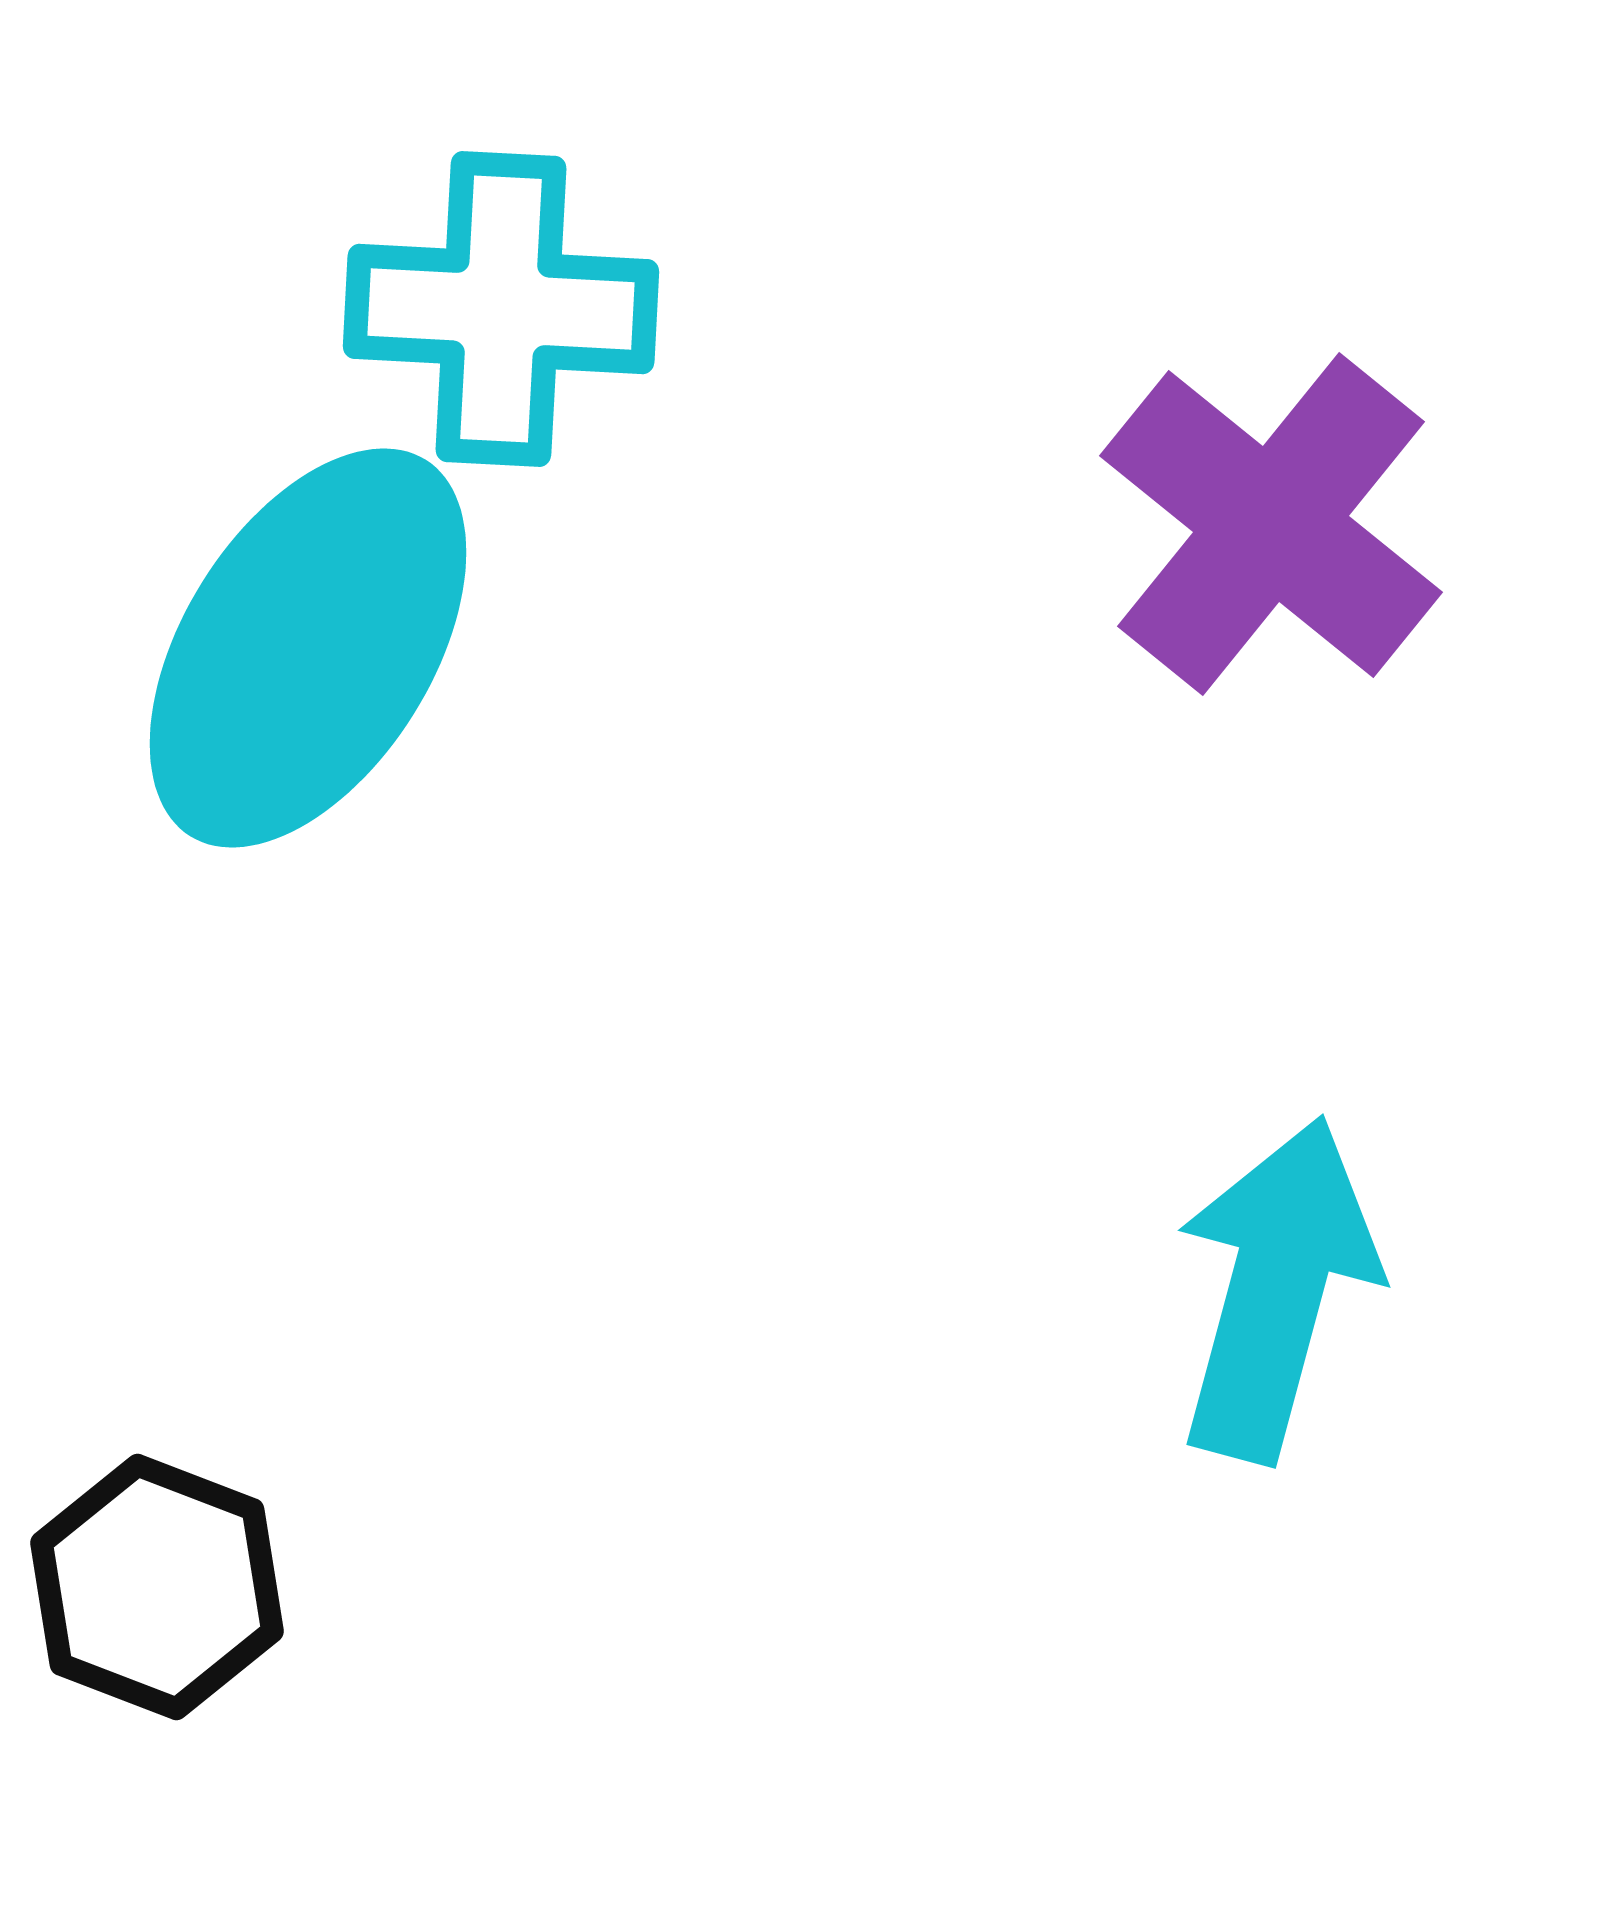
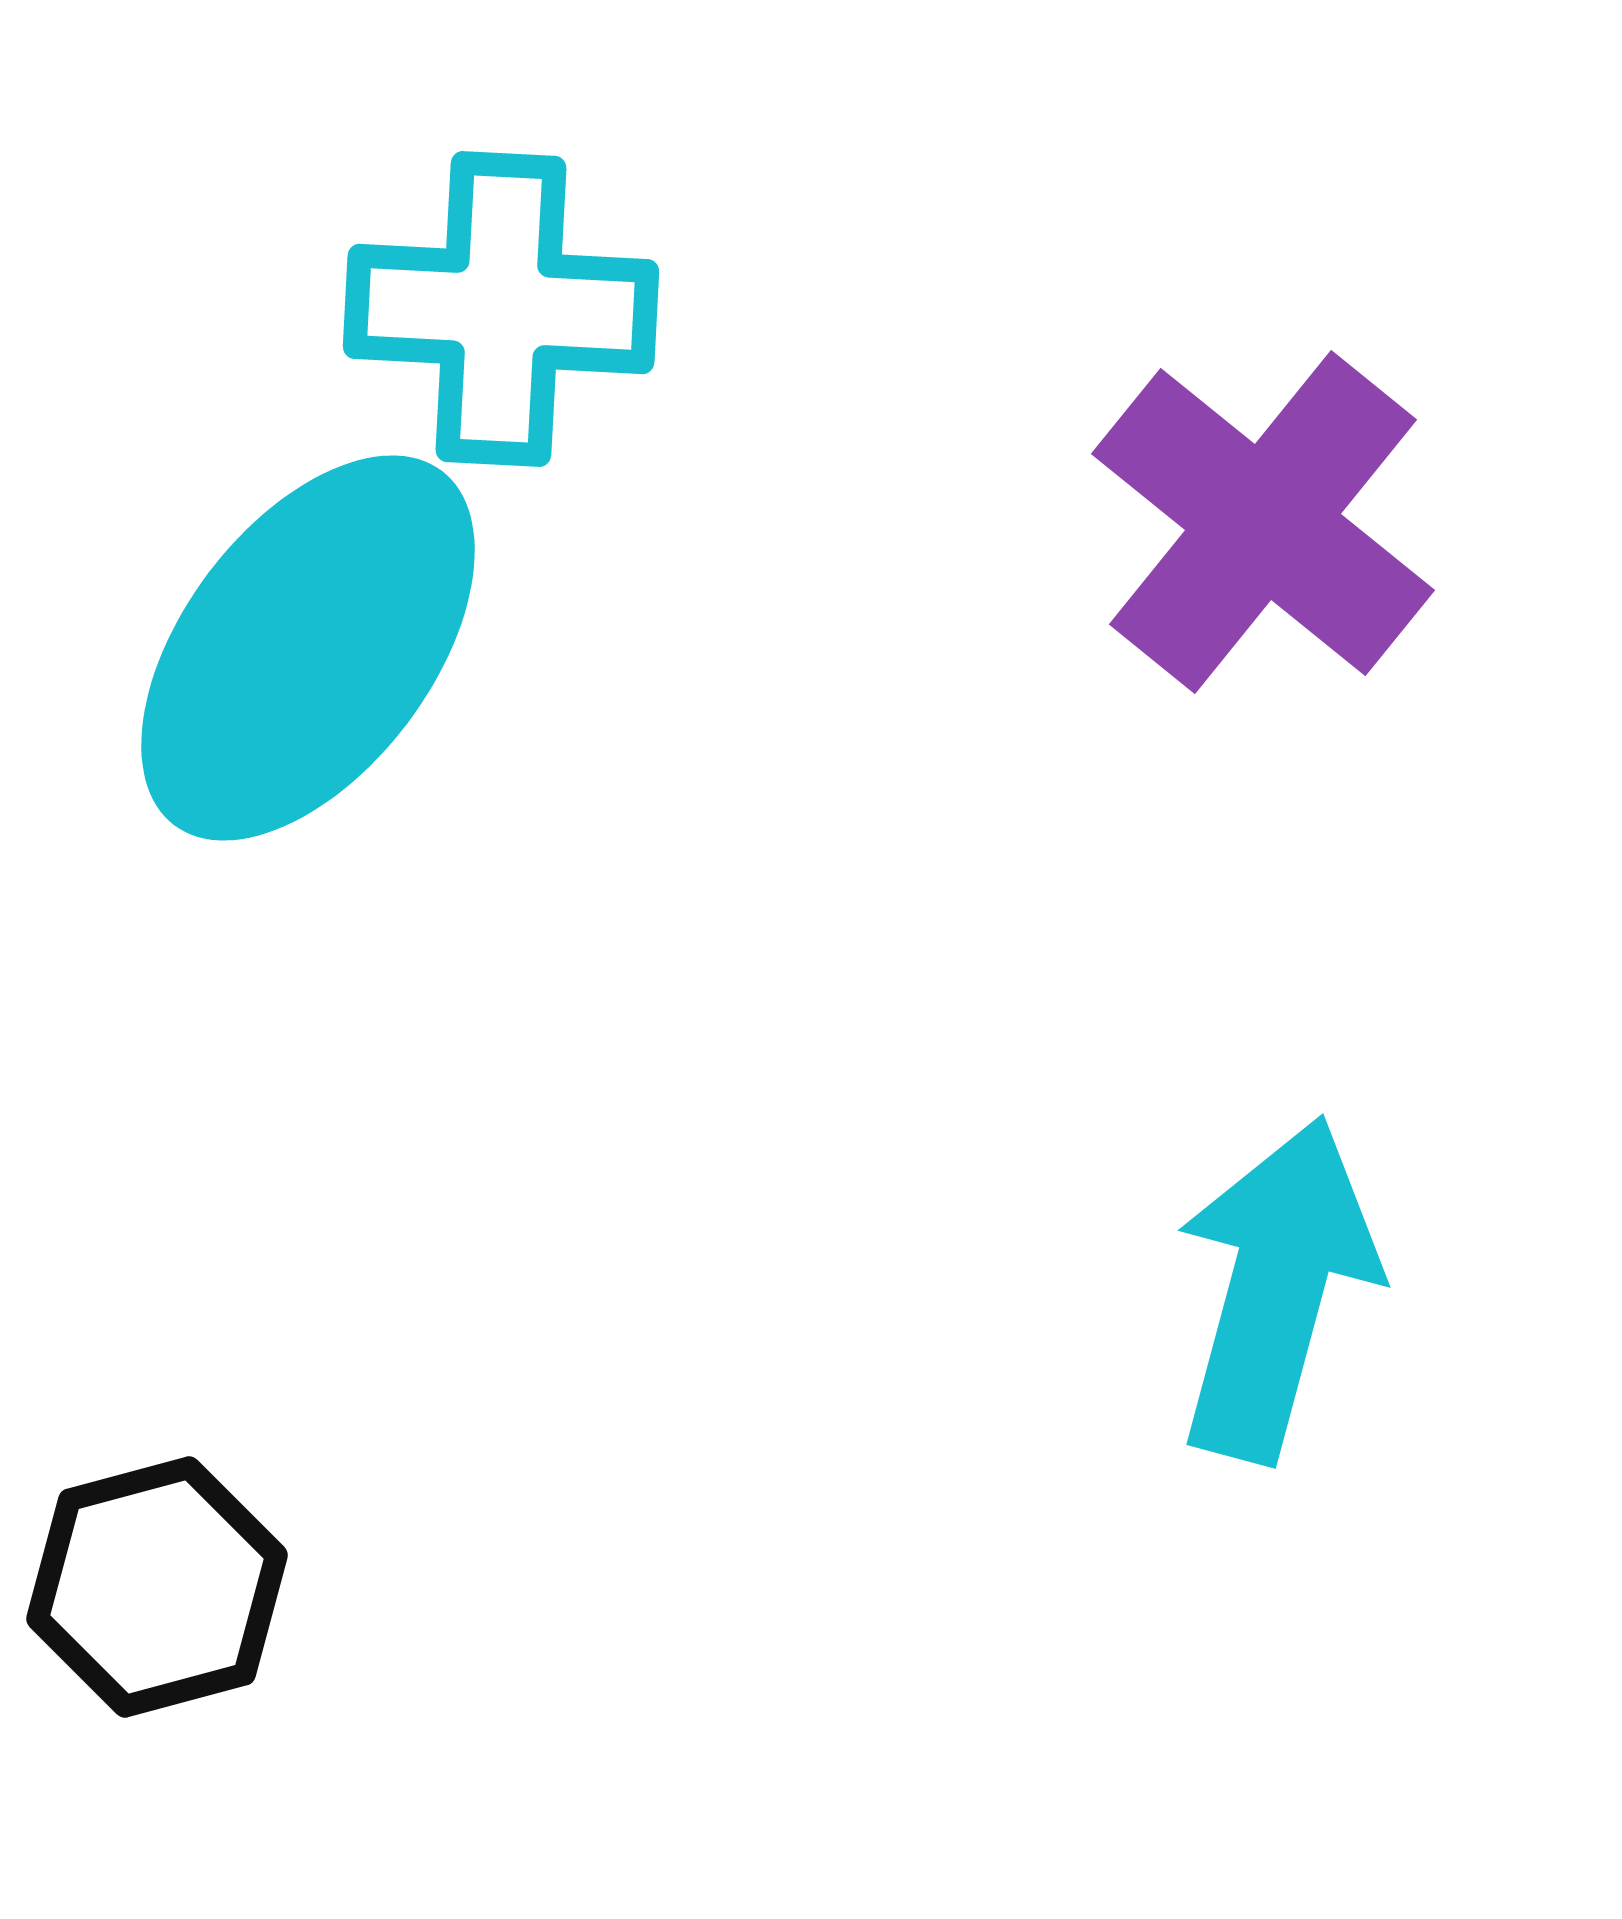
purple cross: moved 8 px left, 2 px up
cyan ellipse: rotated 5 degrees clockwise
black hexagon: rotated 24 degrees clockwise
